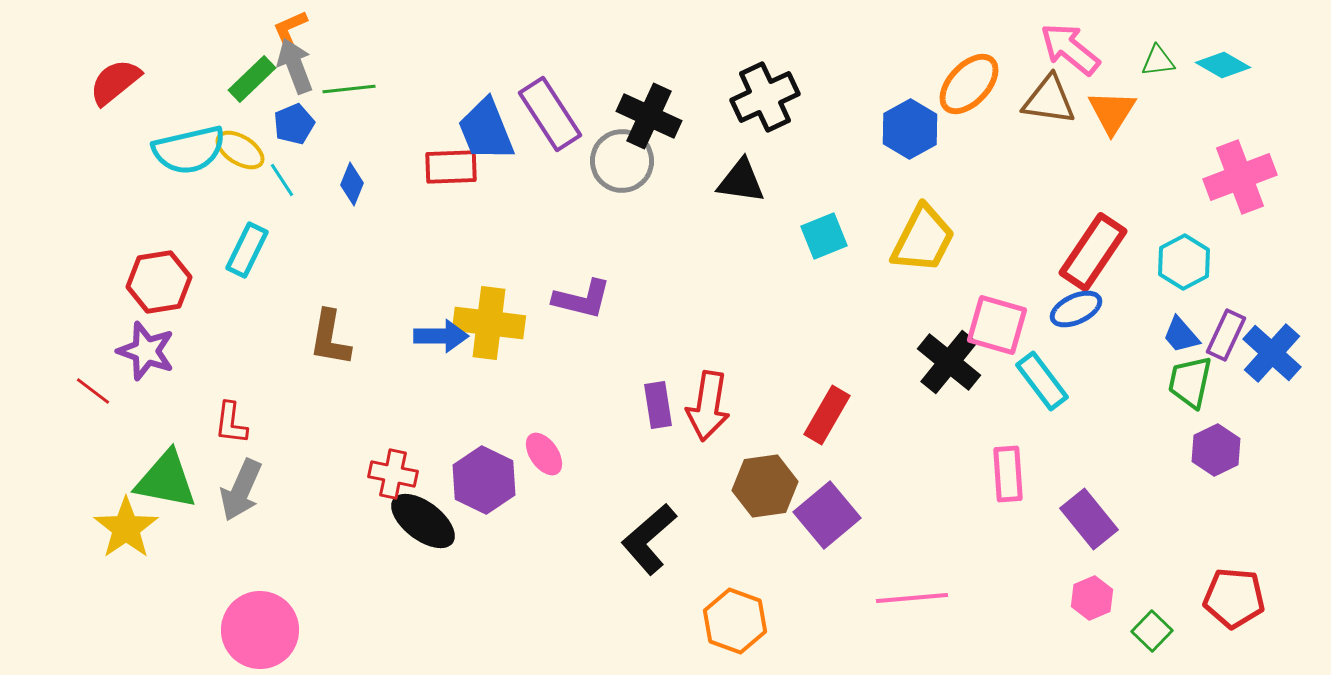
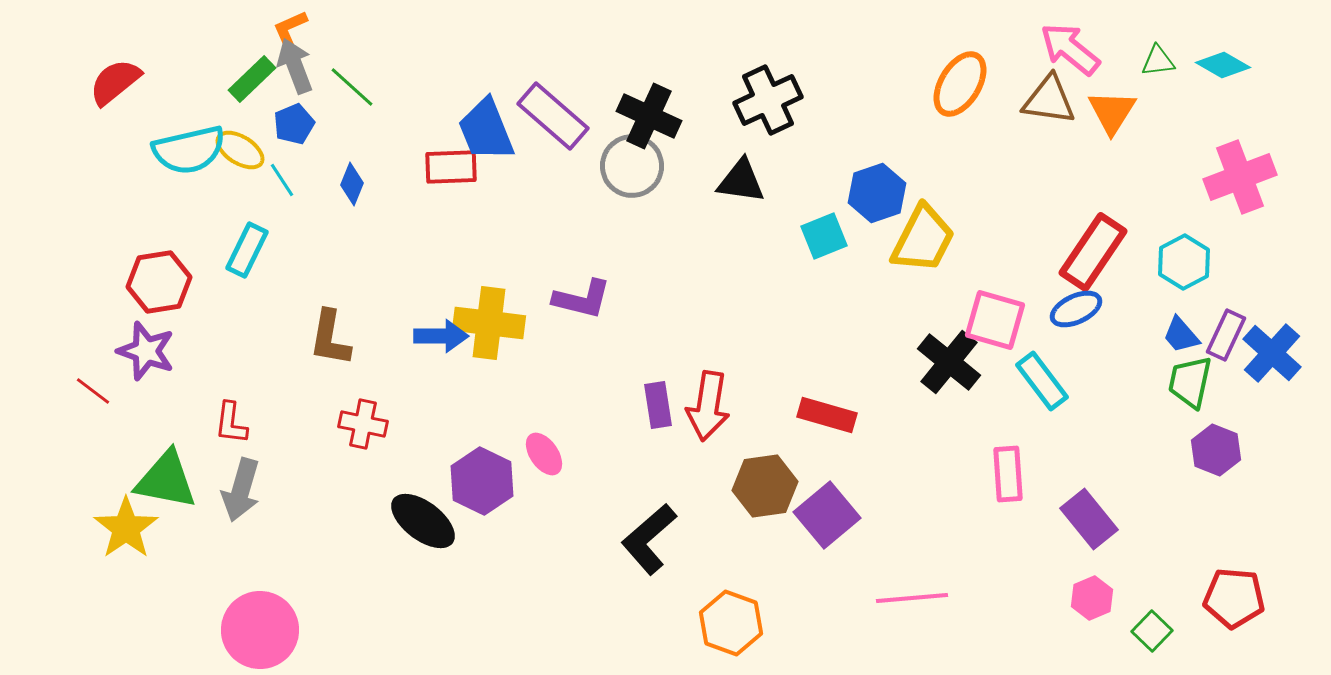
orange ellipse at (969, 84): moved 9 px left; rotated 12 degrees counterclockwise
green line at (349, 89): moved 3 px right, 2 px up; rotated 48 degrees clockwise
black cross at (765, 97): moved 3 px right, 3 px down
purple rectangle at (550, 114): moved 3 px right, 2 px down; rotated 16 degrees counterclockwise
blue hexagon at (910, 129): moved 33 px left, 64 px down; rotated 10 degrees clockwise
gray circle at (622, 161): moved 10 px right, 5 px down
pink square at (997, 325): moved 2 px left, 5 px up
red rectangle at (827, 415): rotated 76 degrees clockwise
purple hexagon at (1216, 450): rotated 12 degrees counterclockwise
red cross at (393, 474): moved 30 px left, 50 px up
purple hexagon at (484, 480): moved 2 px left, 1 px down
gray arrow at (241, 490): rotated 8 degrees counterclockwise
orange hexagon at (735, 621): moved 4 px left, 2 px down
